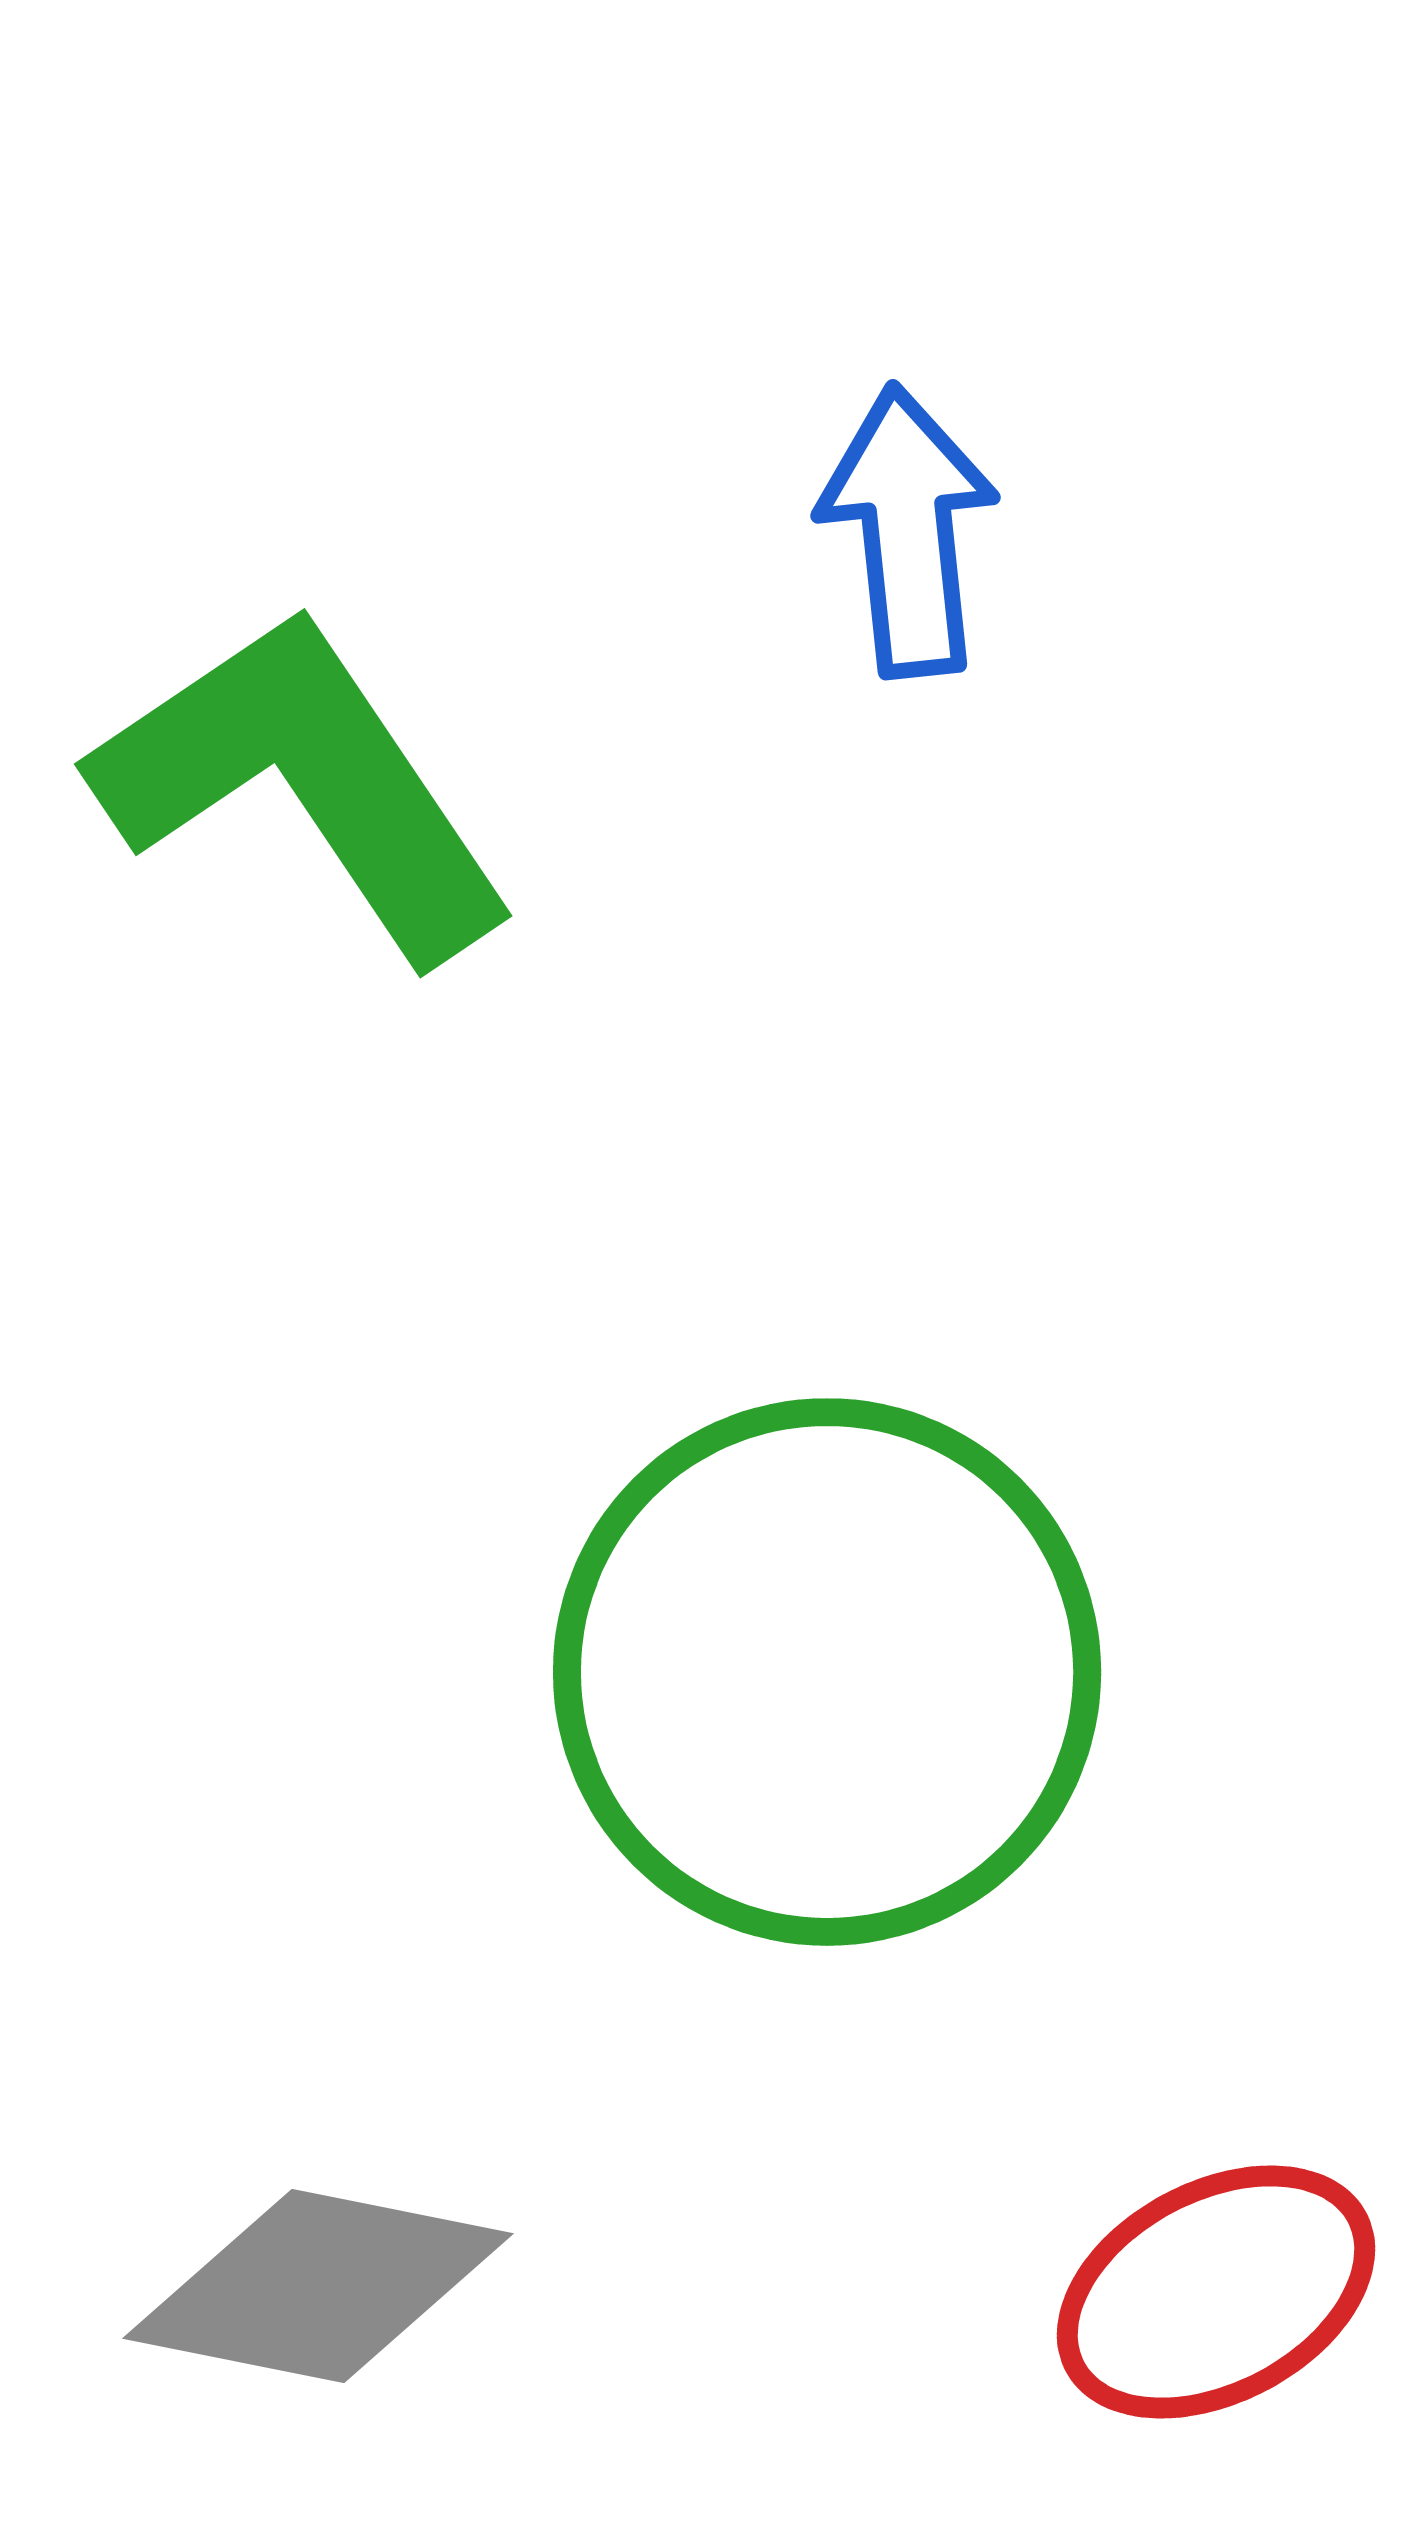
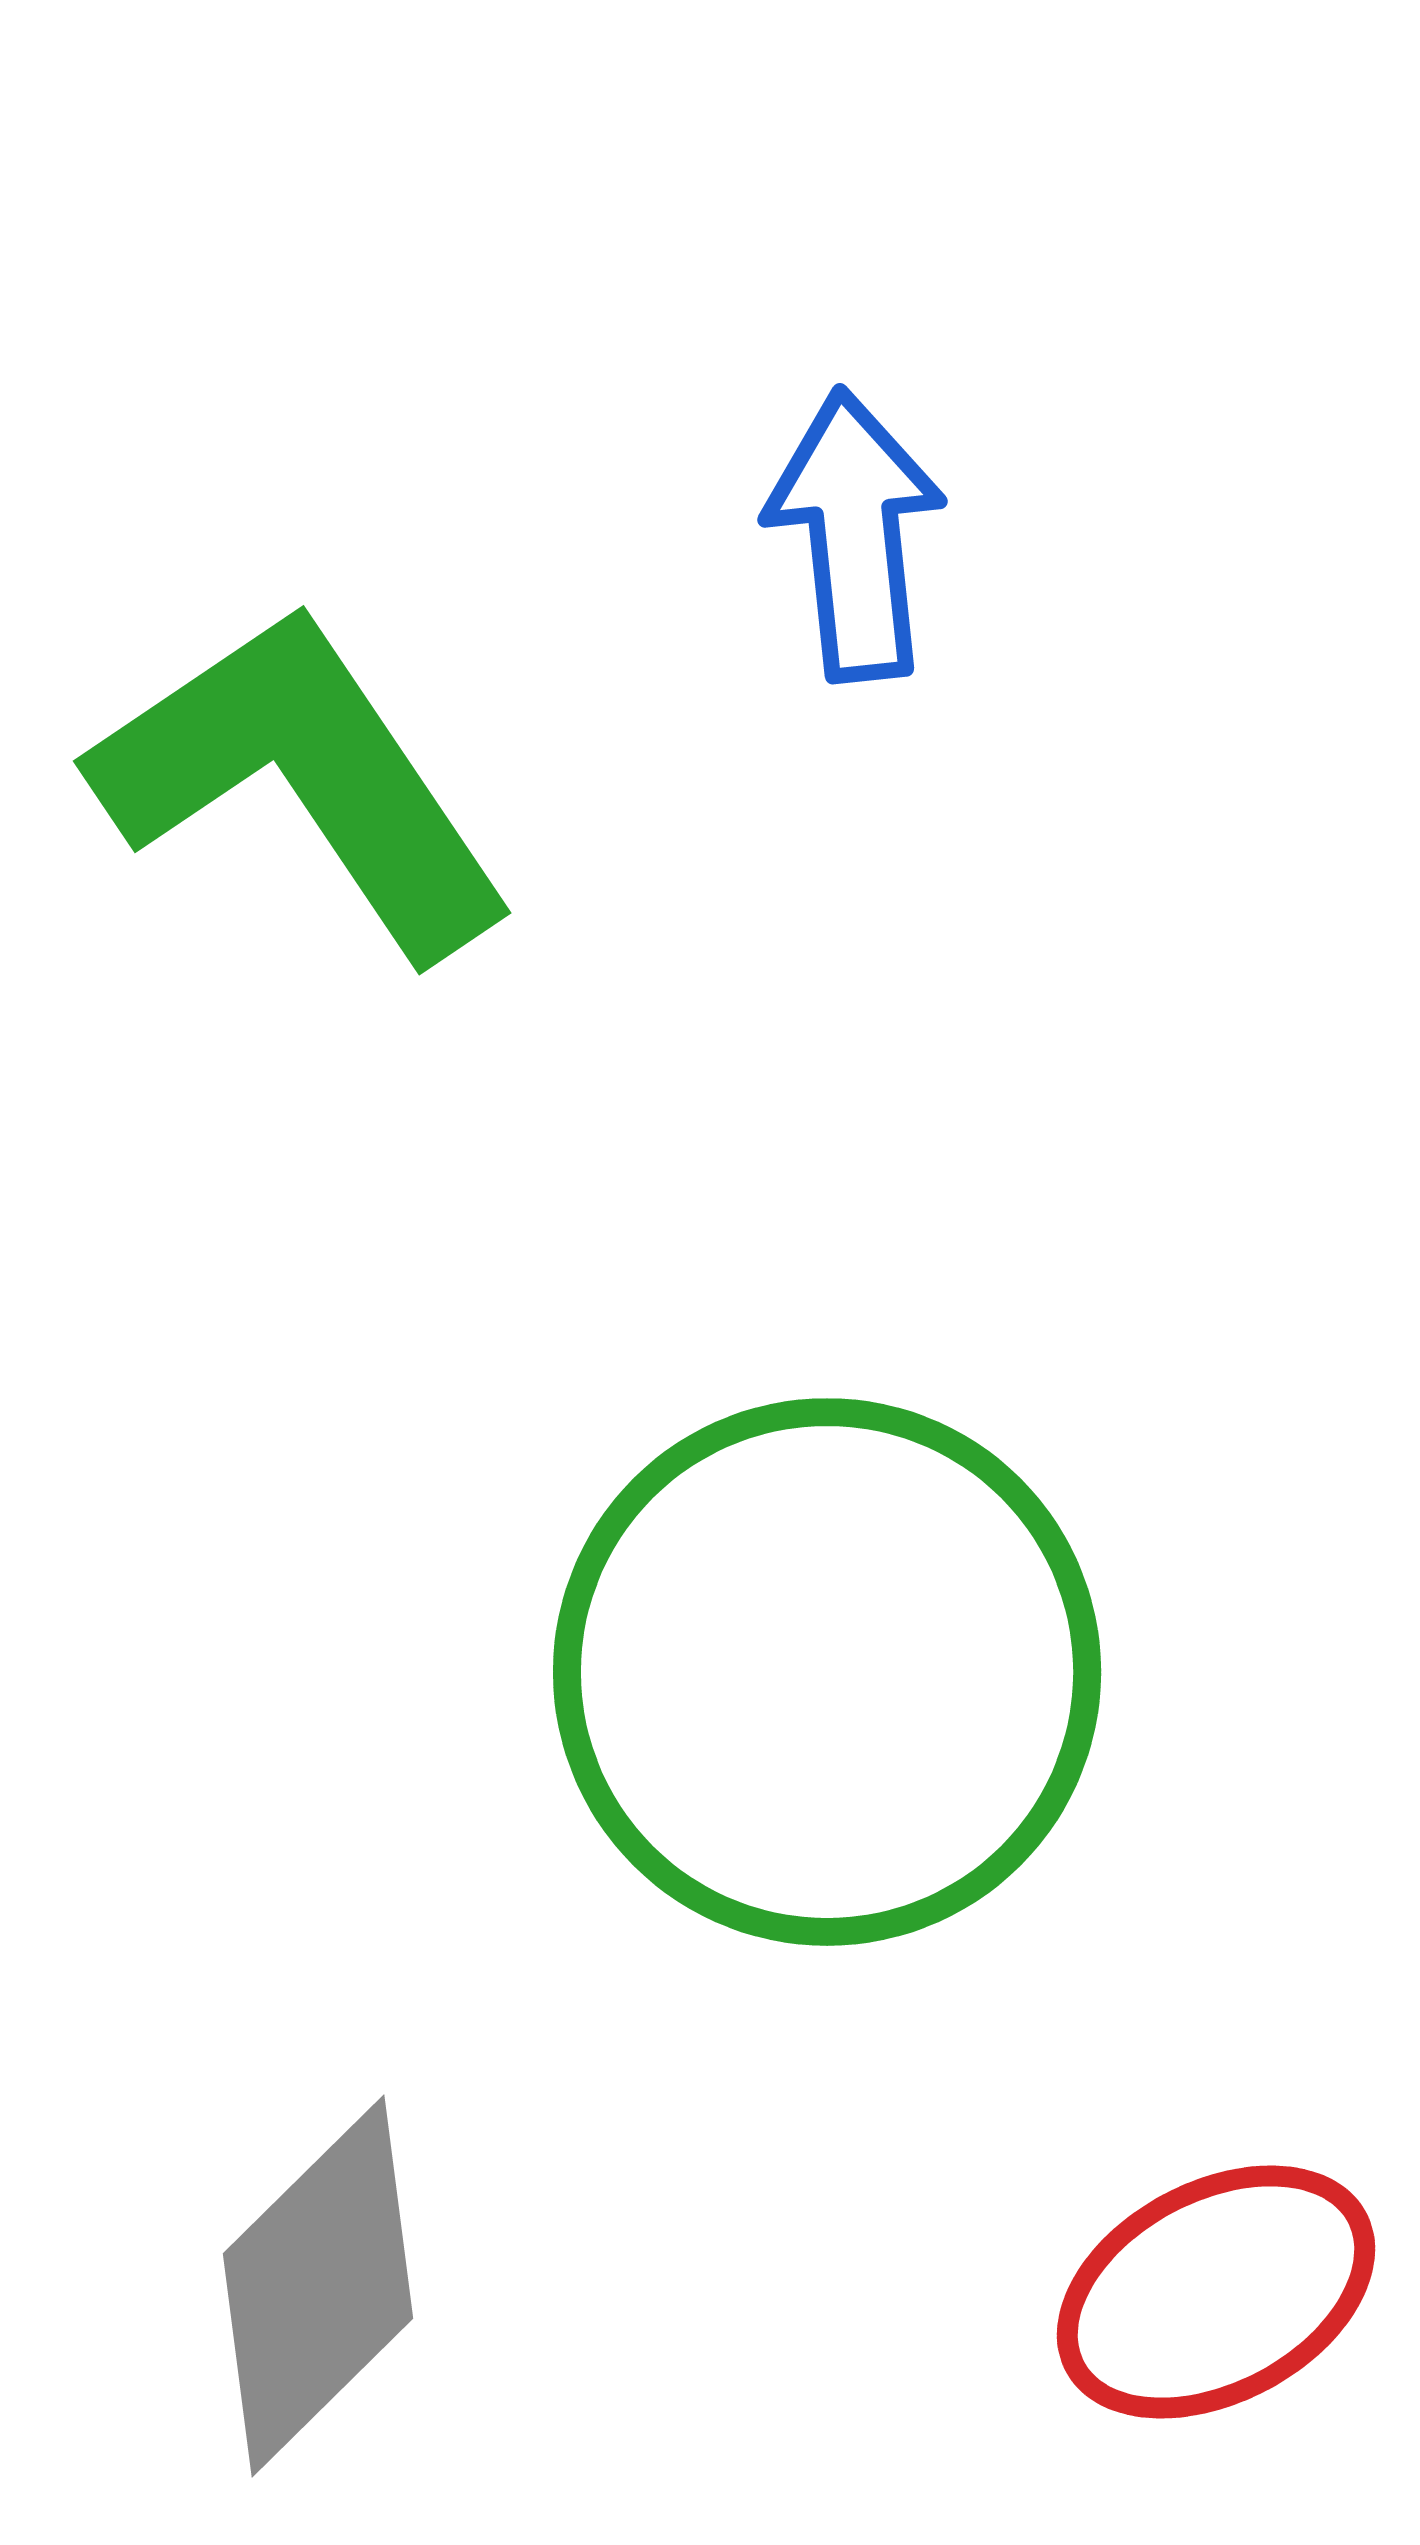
blue arrow: moved 53 px left, 4 px down
green L-shape: moved 1 px left, 3 px up
gray diamond: rotated 56 degrees counterclockwise
